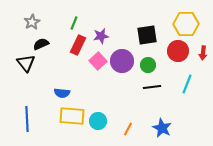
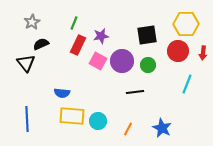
pink square: rotated 18 degrees counterclockwise
black line: moved 17 px left, 5 px down
